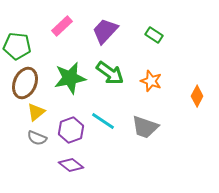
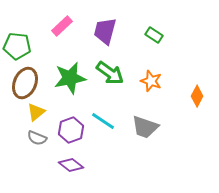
purple trapezoid: rotated 28 degrees counterclockwise
